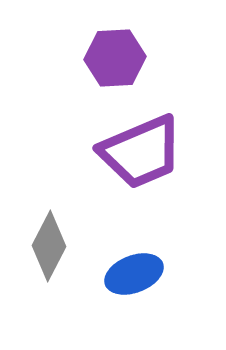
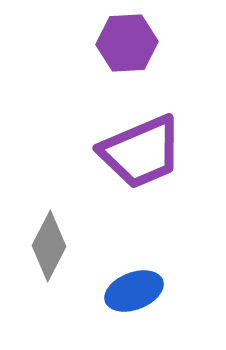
purple hexagon: moved 12 px right, 15 px up
blue ellipse: moved 17 px down
